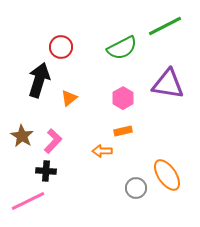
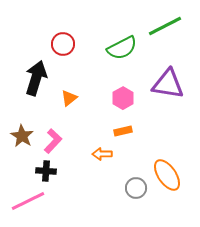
red circle: moved 2 px right, 3 px up
black arrow: moved 3 px left, 2 px up
orange arrow: moved 3 px down
